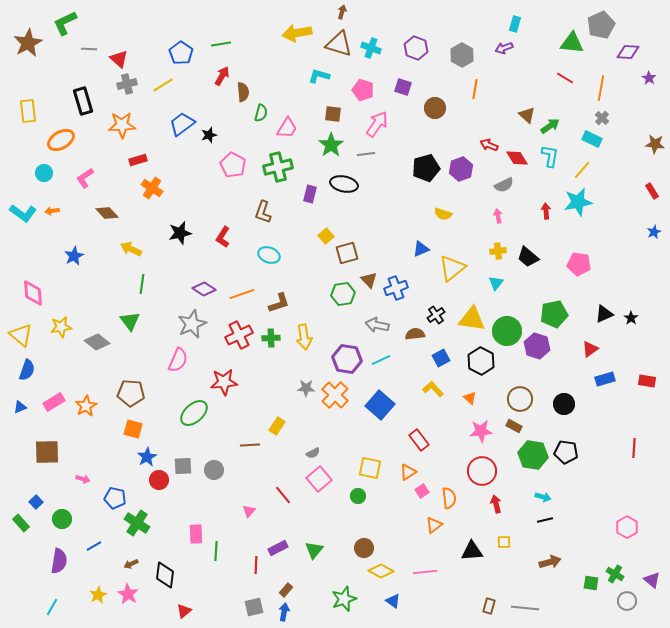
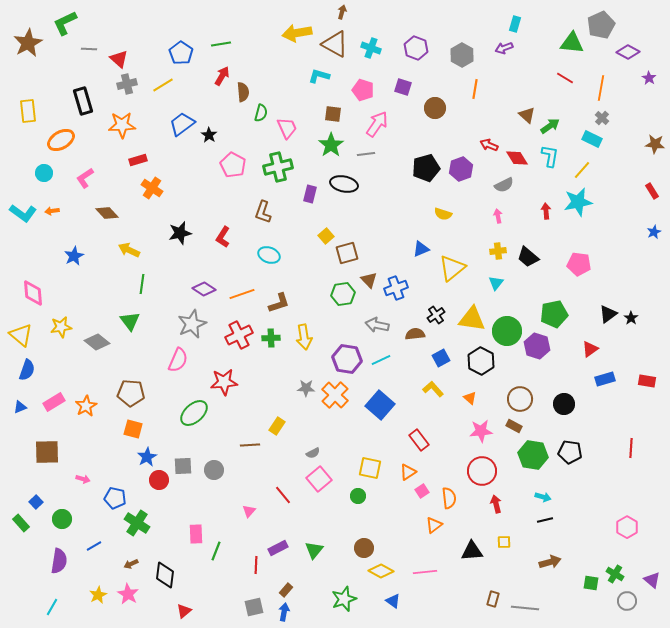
brown triangle at (339, 44): moved 4 px left; rotated 12 degrees clockwise
purple diamond at (628, 52): rotated 25 degrees clockwise
pink trapezoid at (287, 128): rotated 55 degrees counterclockwise
black star at (209, 135): rotated 21 degrees counterclockwise
yellow arrow at (131, 249): moved 2 px left, 1 px down
black triangle at (604, 314): moved 4 px right; rotated 12 degrees counterclockwise
red line at (634, 448): moved 3 px left
black pentagon at (566, 452): moved 4 px right
green line at (216, 551): rotated 18 degrees clockwise
brown rectangle at (489, 606): moved 4 px right, 7 px up
